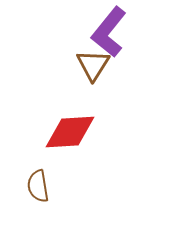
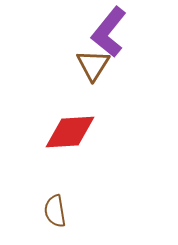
brown semicircle: moved 17 px right, 25 px down
